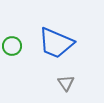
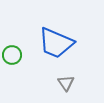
green circle: moved 9 px down
